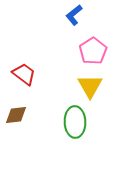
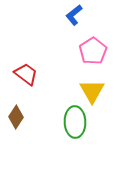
red trapezoid: moved 2 px right
yellow triangle: moved 2 px right, 5 px down
brown diamond: moved 2 px down; rotated 50 degrees counterclockwise
